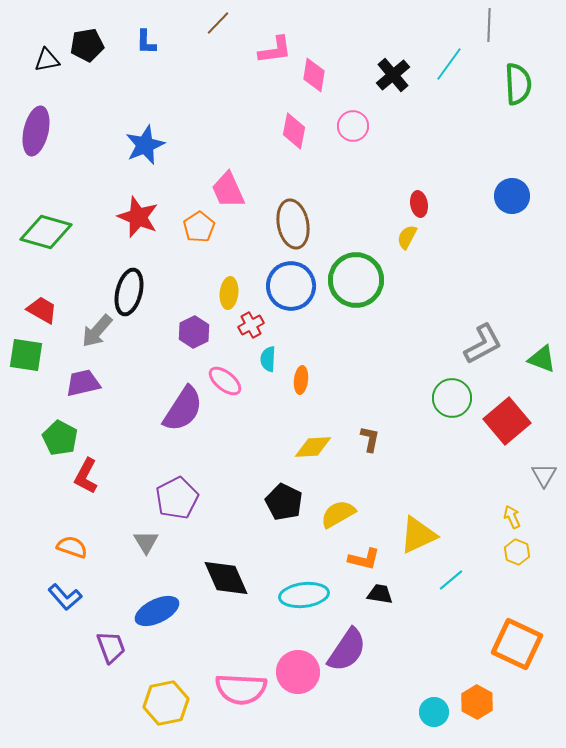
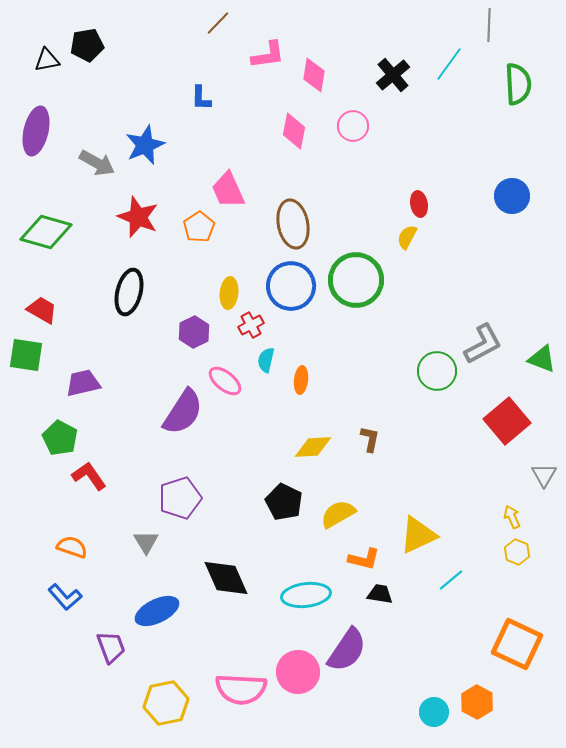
blue L-shape at (146, 42): moved 55 px right, 56 px down
pink L-shape at (275, 50): moved 7 px left, 5 px down
gray arrow at (97, 331): moved 168 px up; rotated 102 degrees counterclockwise
cyan semicircle at (268, 359): moved 2 px left, 1 px down; rotated 10 degrees clockwise
green circle at (452, 398): moved 15 px left, 27 px up
purple semicircle at (183, 409): moved 3 px down
red L-shape at (86, 476): moved 3 px right; rotated 117 degrees clockwise
purple pentagon at (177, 498): moved 3 px right; rotated 9 degrees clockwise
cyan ellipse at (304, 595): moved 2 px right
